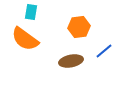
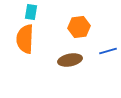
orange semicircle: rotated 56 degrees clockwise
blue line: moved 4 px right; rotated 24 degrees clockwise
brown ellipse: moved 1 px left, 1 px up
